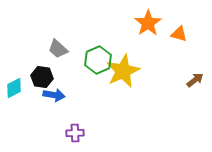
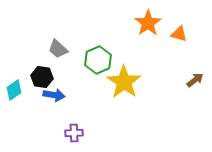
yellow star: moved 1 px right, 11 px down; rotated 12 degrees counterclockwise
cyan diamond: moved 2 px down; rotated 10 degrees counterclockwise
purple cross: moved 1 px left
